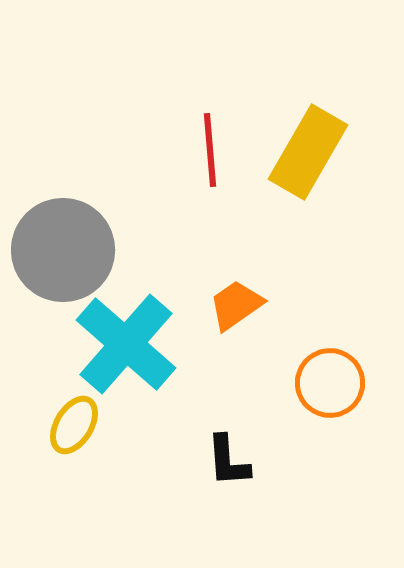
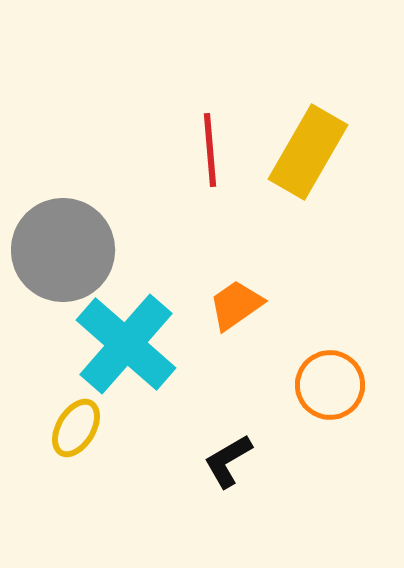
orange circle: moved 2 px down
yellow ellipse: moved 2 px right, 3 px down
black L-shape: rotated 64 degrees clockwise
